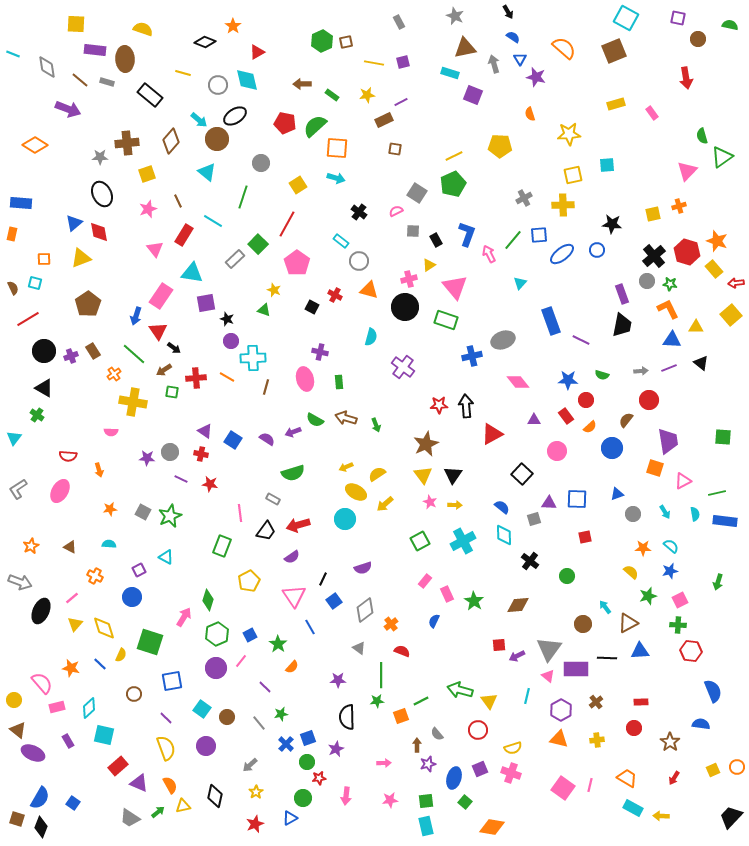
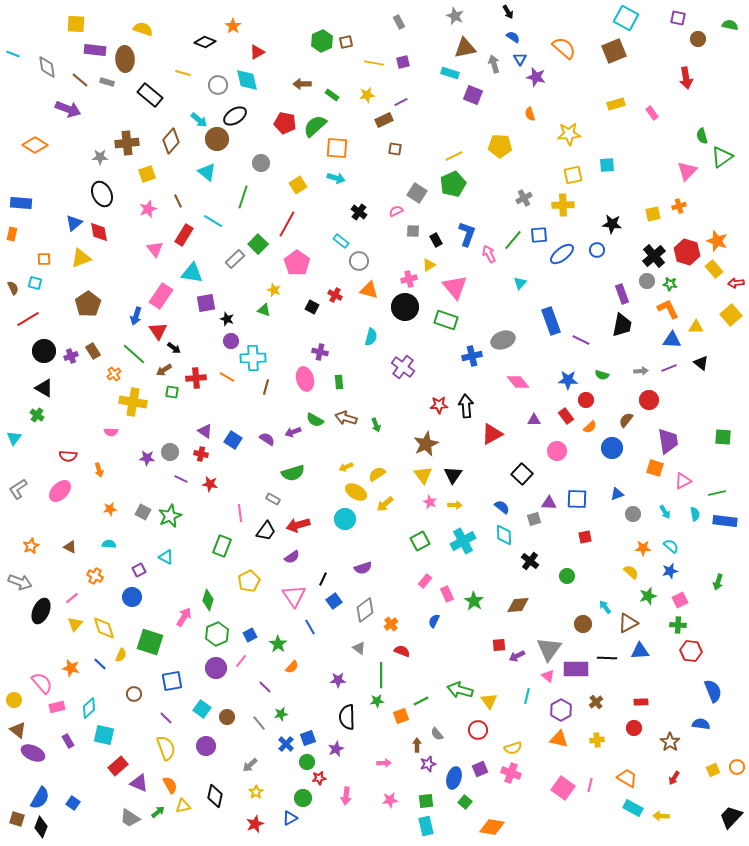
pink ellipse at (60, 491): rotated 15 degrees clockwise
